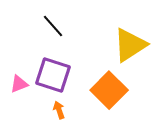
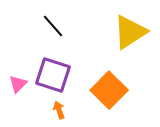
yellow triangle: moved 13 px up
pink triangle: moved 1 px left; rotated 24 degrees counterclockwise
